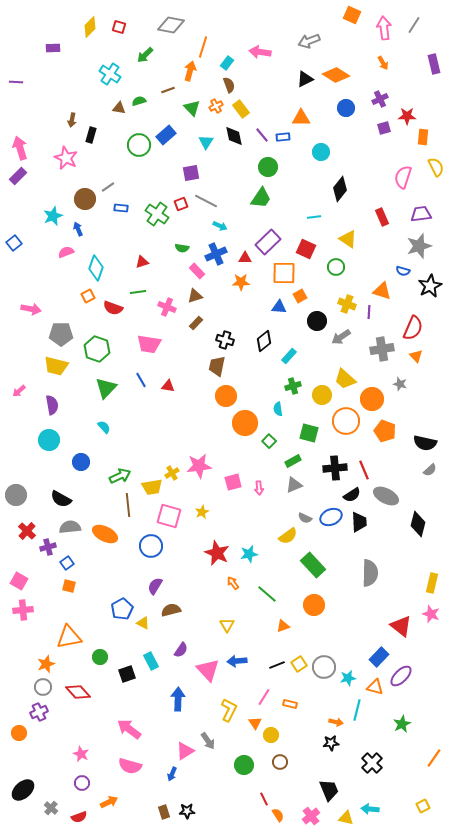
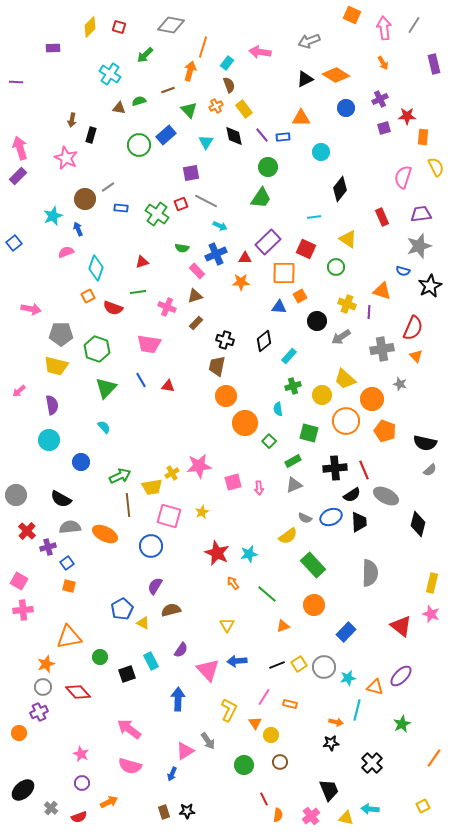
green triangle at (192, 108): moved 3 px left, 2 px down
yellow rectangle at (241, 109): moved 3 px right
blue rectangle at (379, 657): moved 33 px left, 25 px up
orange semicircle at (278, 815): rotated 40 degrees clockwise
